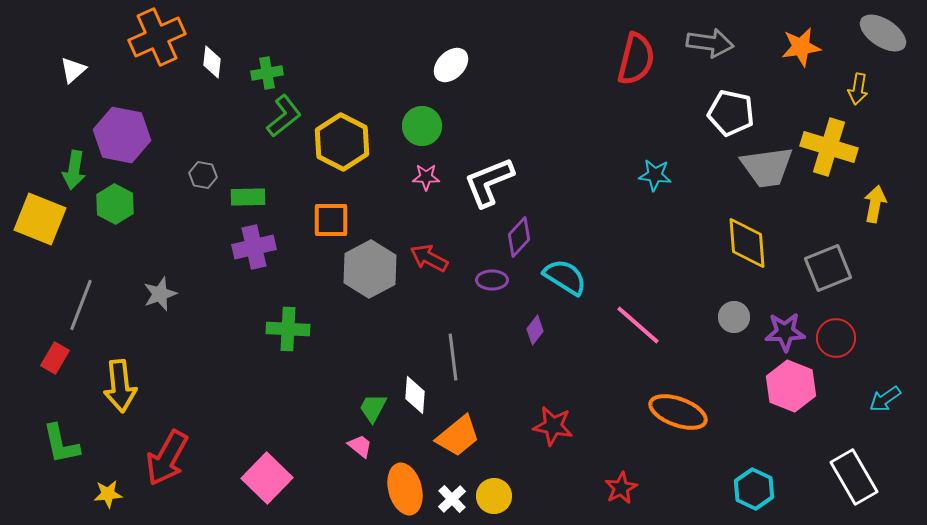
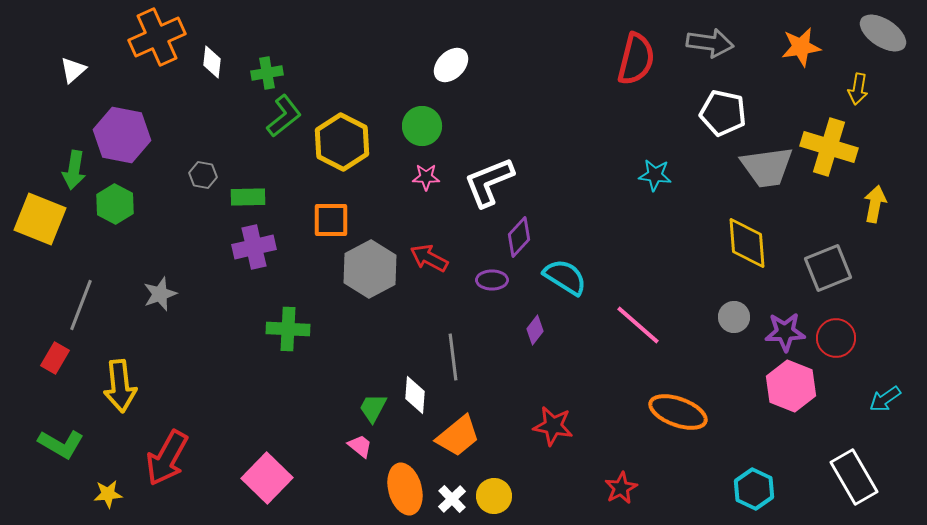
white pentagon at (731, 113): moved 8 px left
green L-shape at (61, 444): rotated 48 degrees counterclockwise
